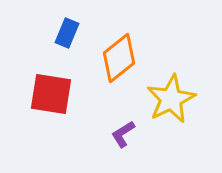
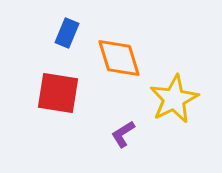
orange diamond: rotated 69 degrees counterclockwise
red square: moved 7 px right, 1 px up
yellow star: moved 3 px right
